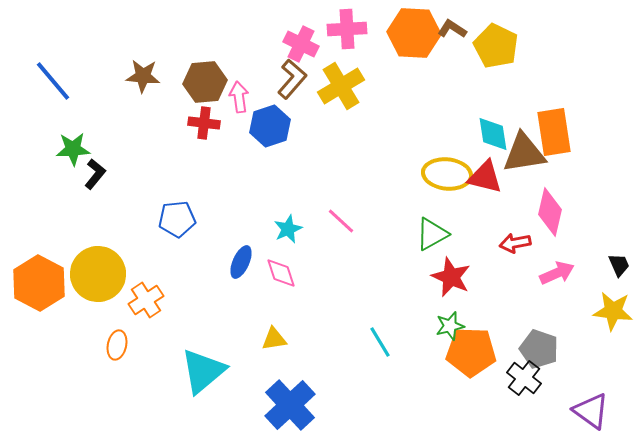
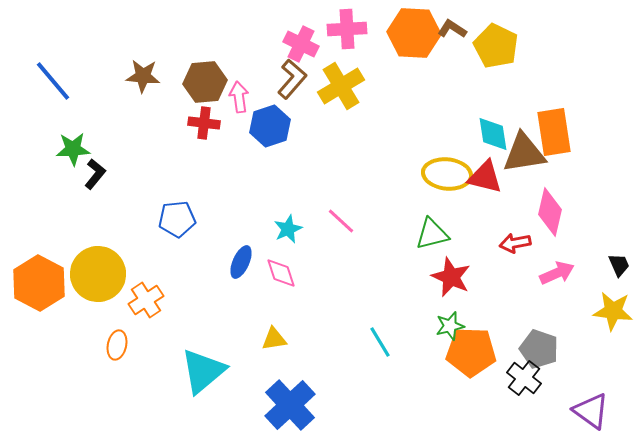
green triangle at (432, 234): rotated 15 degrees clockwise
